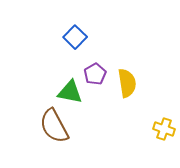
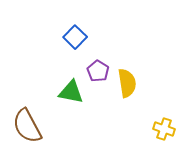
purple pentagon: moved 3 px right, 3 px up; rotated 10 degrees counterclockwise
green triangle: moved 1 px right
brown semicircle: moved 27 px left
